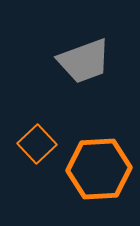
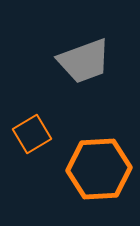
orange square: moved 5 px left, 10 px up; rotated 12 degrees clockwise
